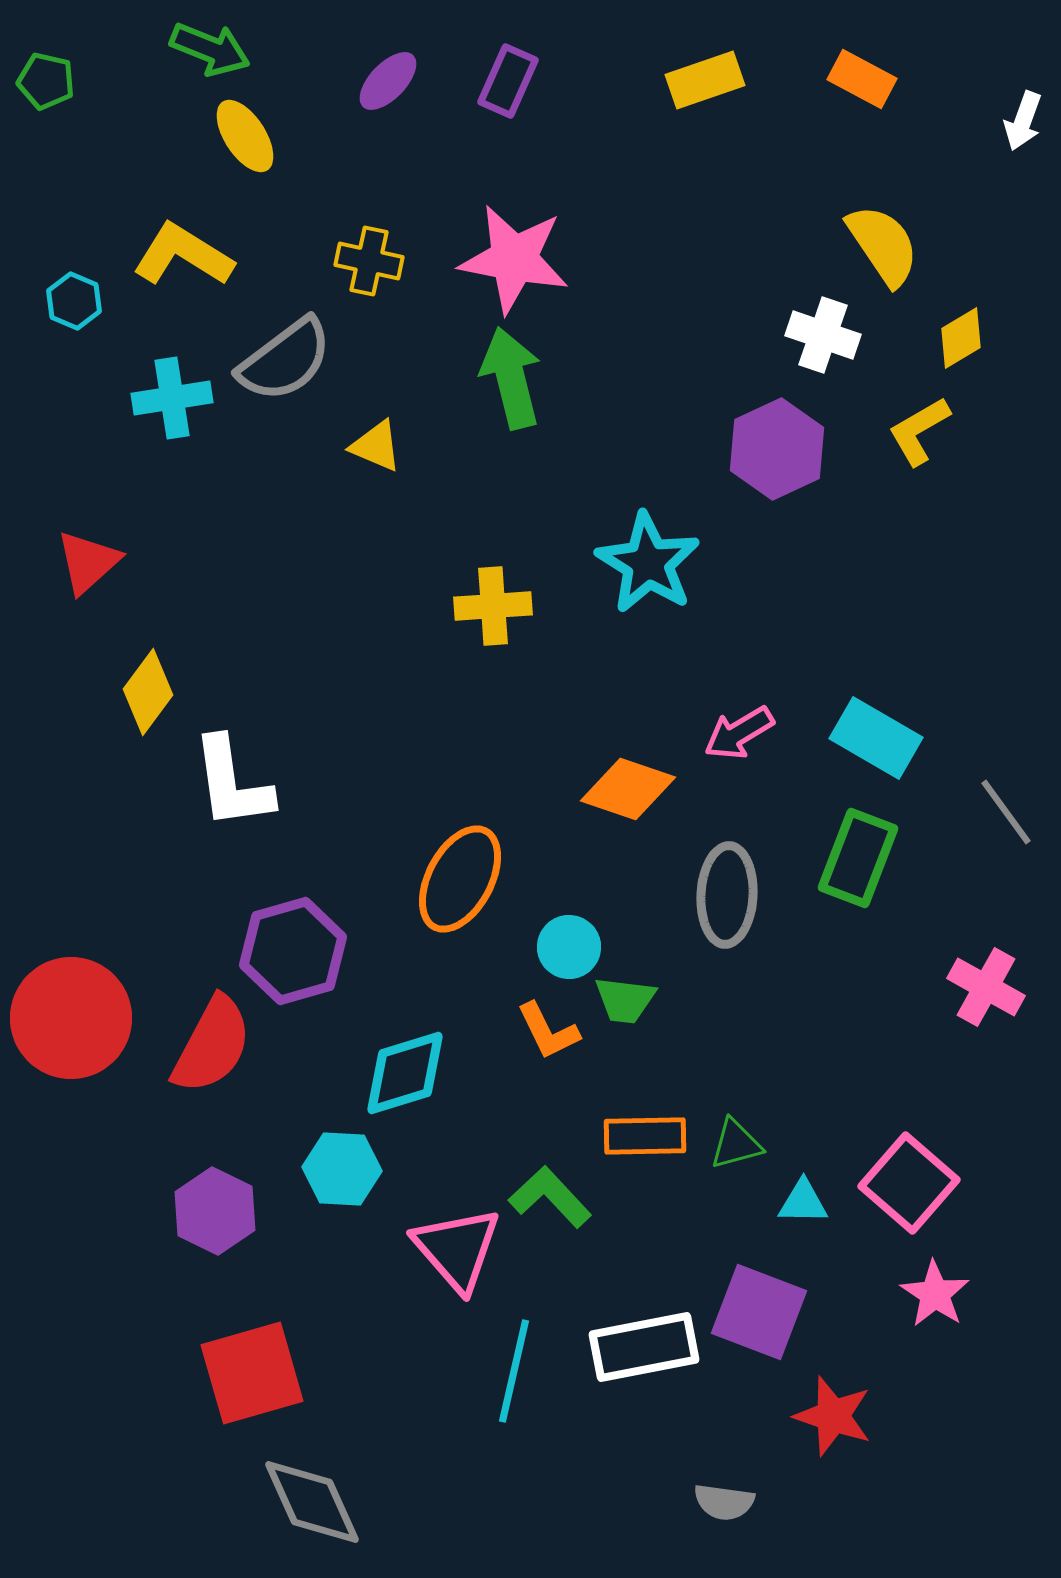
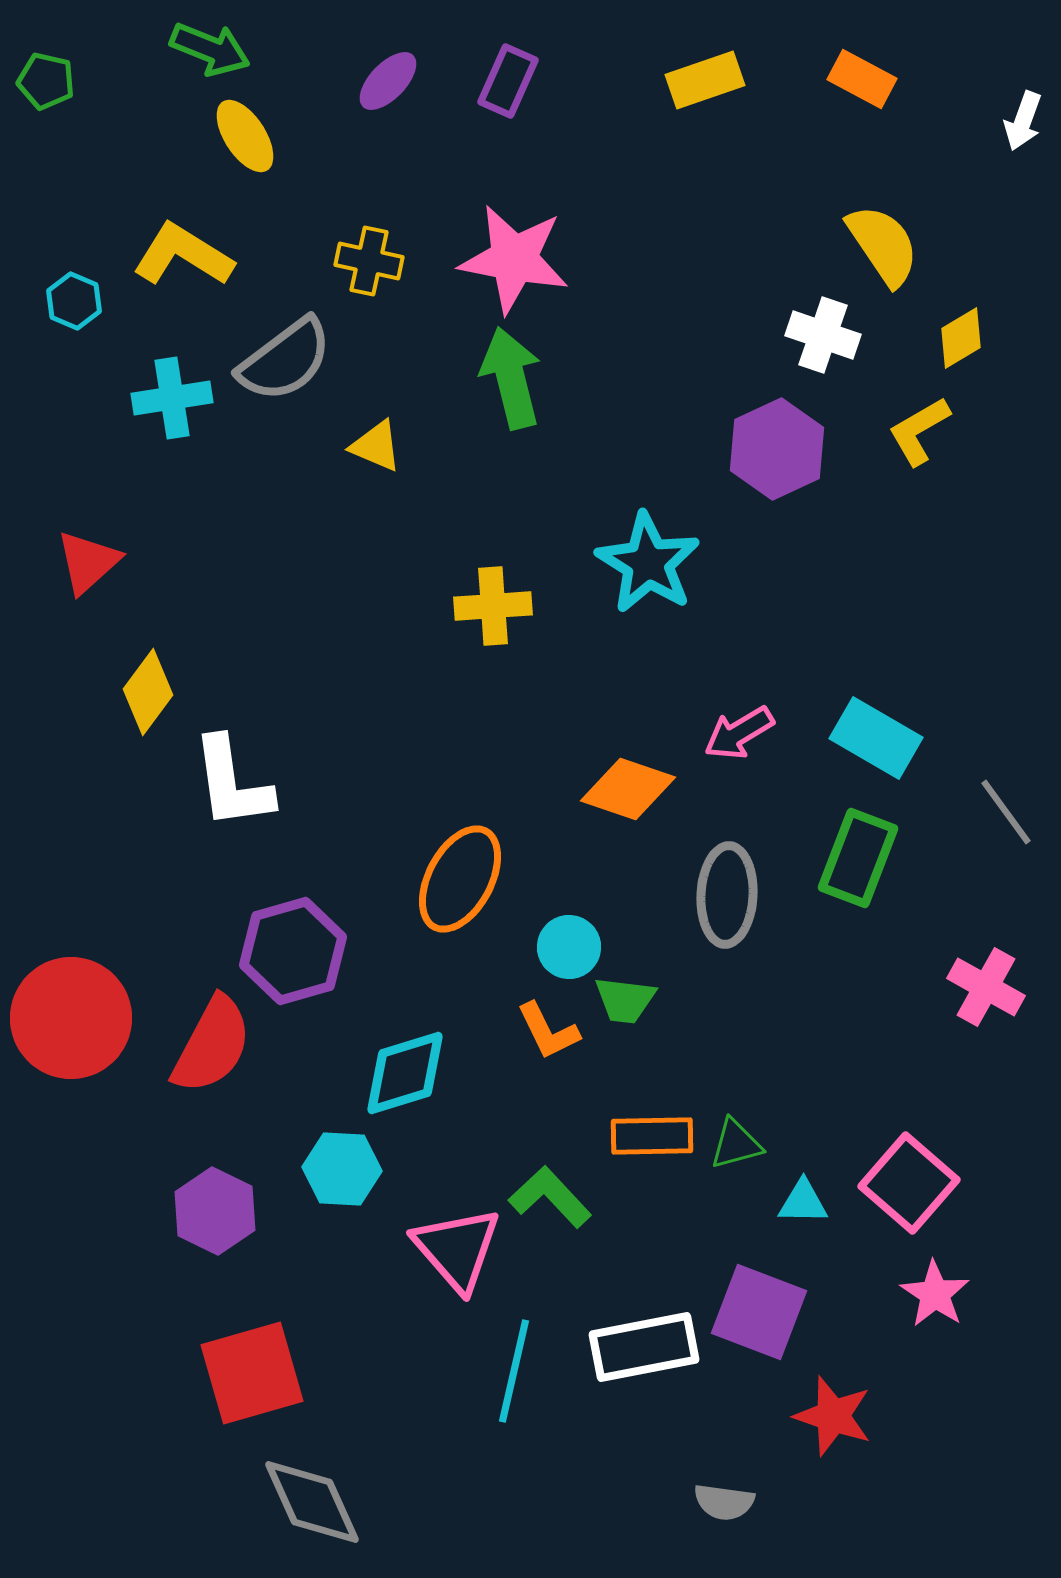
orange rectangle at (645, 1136): moved 7 px right
